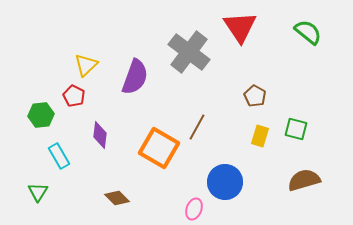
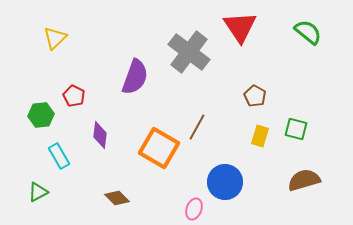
yellow triangle: moved 31 px left, 27 px up
green triangle: rotated 30 degrees clockwise
